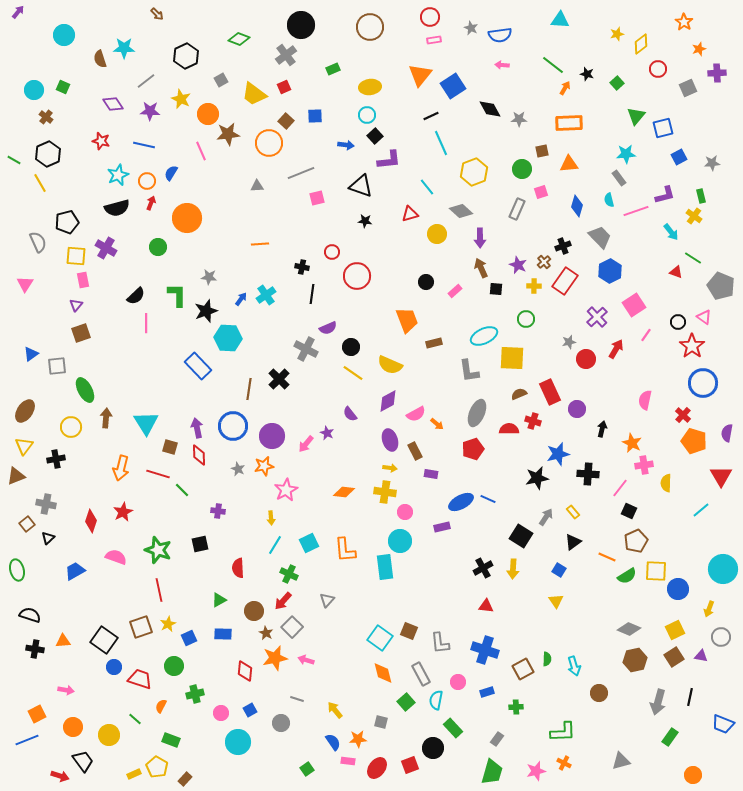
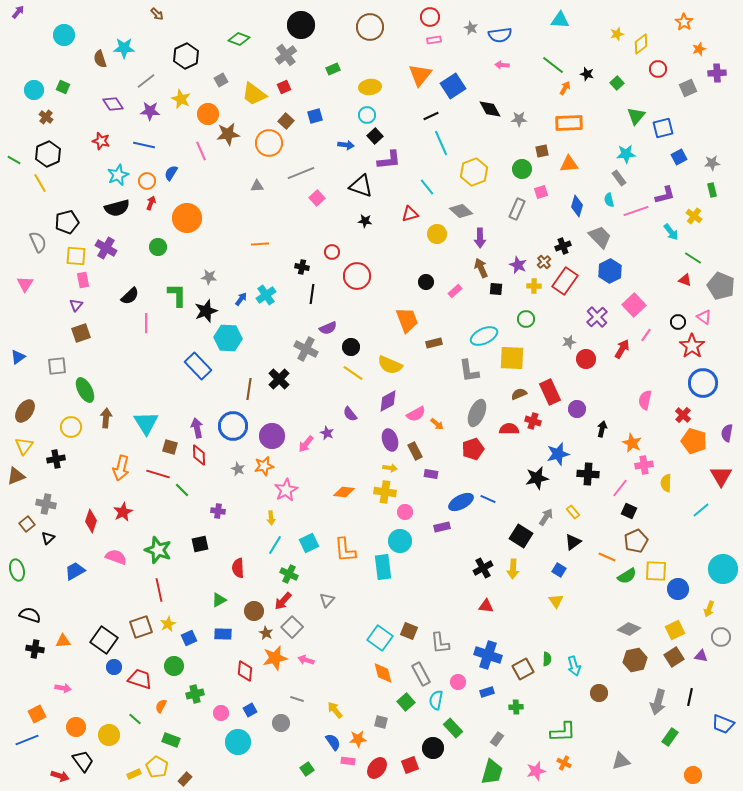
blue square at (315, 116): rotated 14 degrees counterclockwise
green rectangle at (701, 196): moved 11 px right, 6 px up
pink square at (317, 198): rotated 28 degrees counterclockwise
red triangle at (676, 272): moved 9 px right, 8 px down
black semicircle at (136, 296): moved 6 px left
pink square at (634, 305): rotated 10 degrees counterclockwise
red arrow at (616, 349): moved 6 px right
blue triangle at (31, 354): moved 13 px left, 3 px down
cyan rectangle at (385, 567): moved 2 px left
blue cross at (485, 650): moved 3 px right, 5 px down
pink arrow at (66, 690): moved 3 px left, 2 px up
orange circle at (73, 727): moved 3 px right
